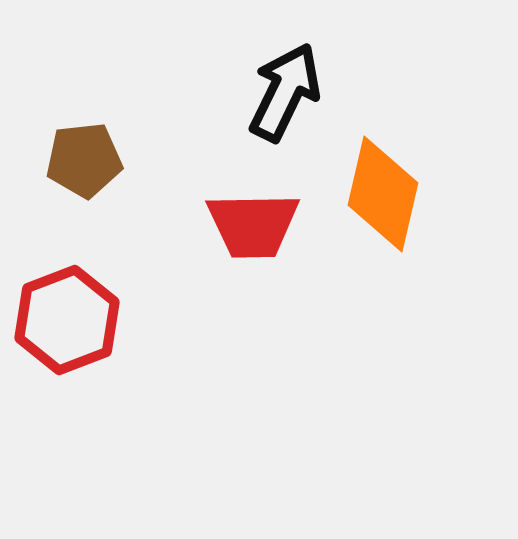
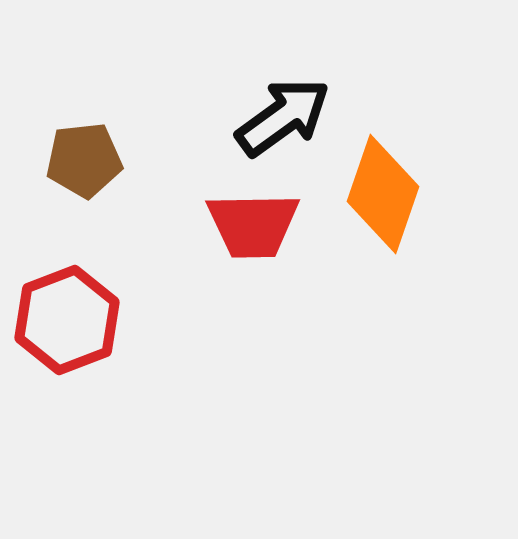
black arrow: moved 2 px left, 25 px down; rotated 28 degrees clockwise
orange diamond: rotated 6 degrees clockwise
